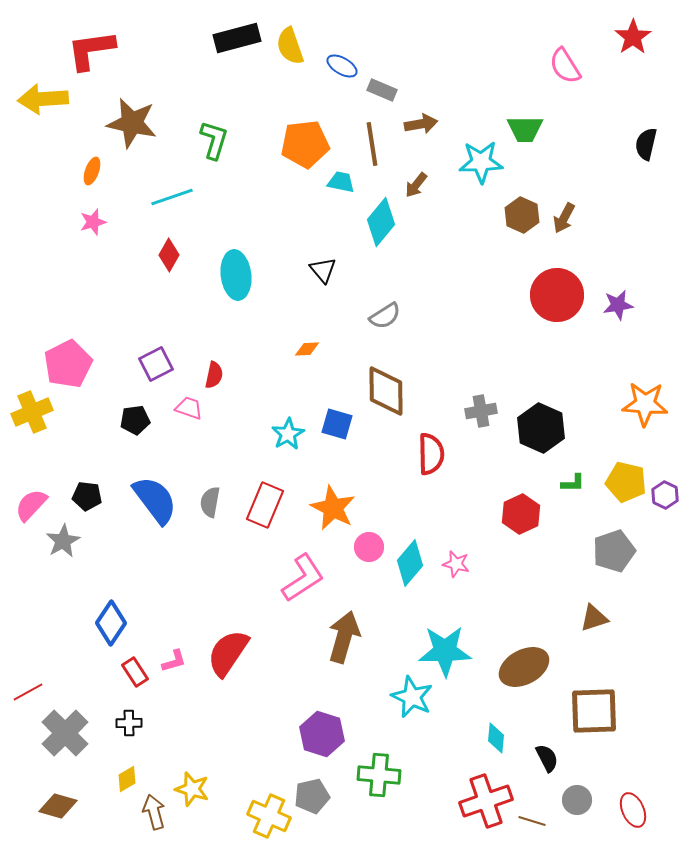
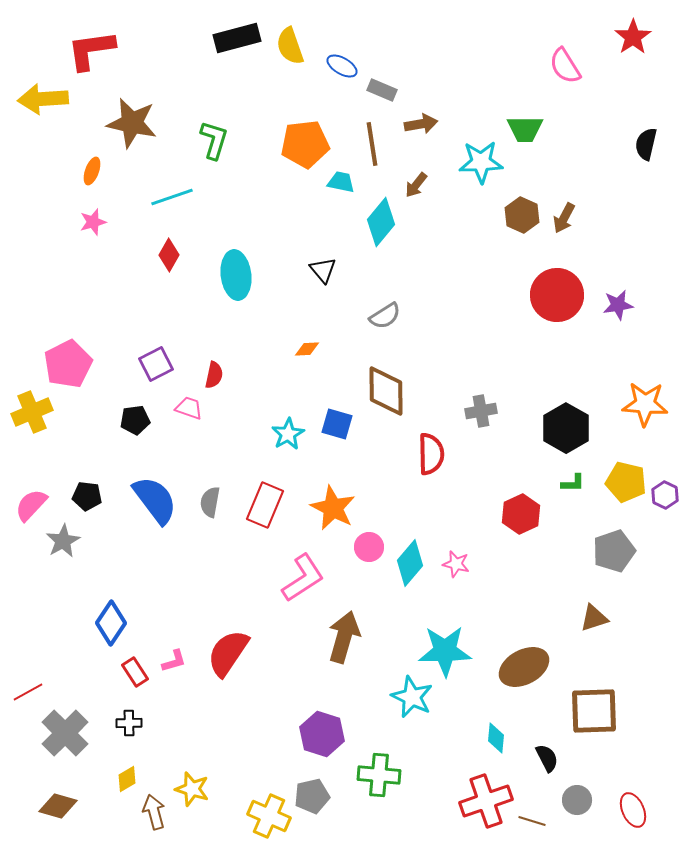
black hexagon at (541, 428): moved 25 px right; rotated 6 degrees clockwise
